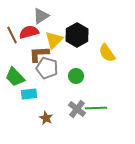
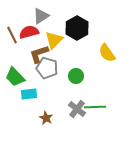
black hexagon: moved 7 px up
brown L-shape: rotated 15 degrees counterclockwise
green line: moved 1 px left, 1 px up
